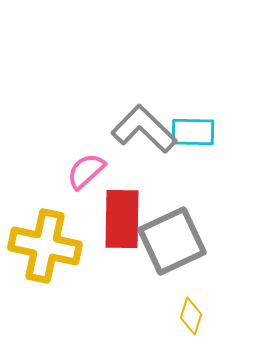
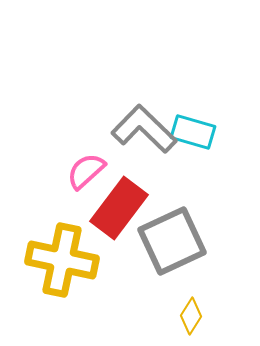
cyan rectangle: rotated 15 degrees clockwise
red rectangle: moved 3 px left, 11 px up; rotated 36 degrees clockwise
yellow cross: moved 17 px right, 14 px down
yellow diamond: rotated 15 degrees clockwise
